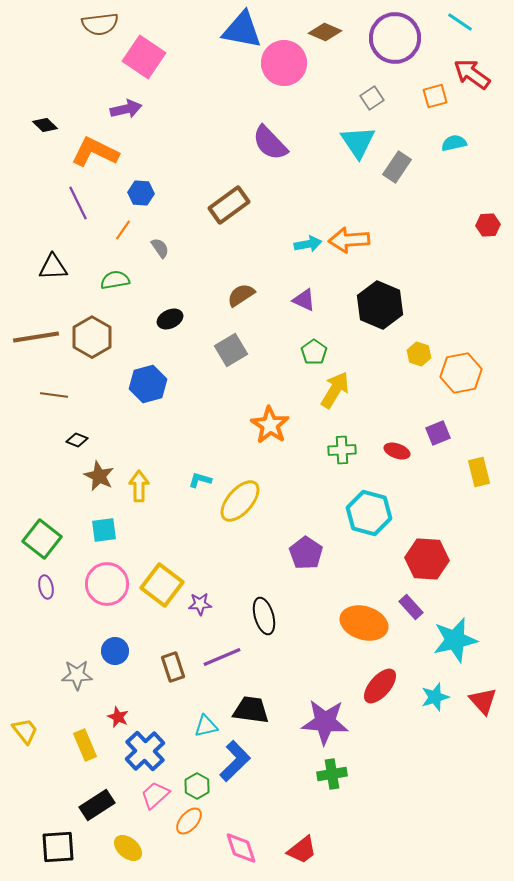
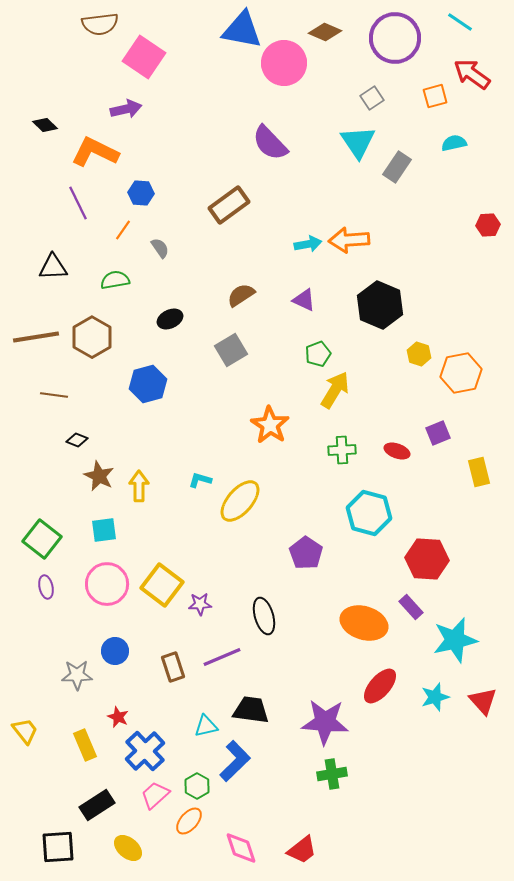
green pentagon at (314, 352): moved 4 px right, 2 px down; rotated 15 degrees clockwise
